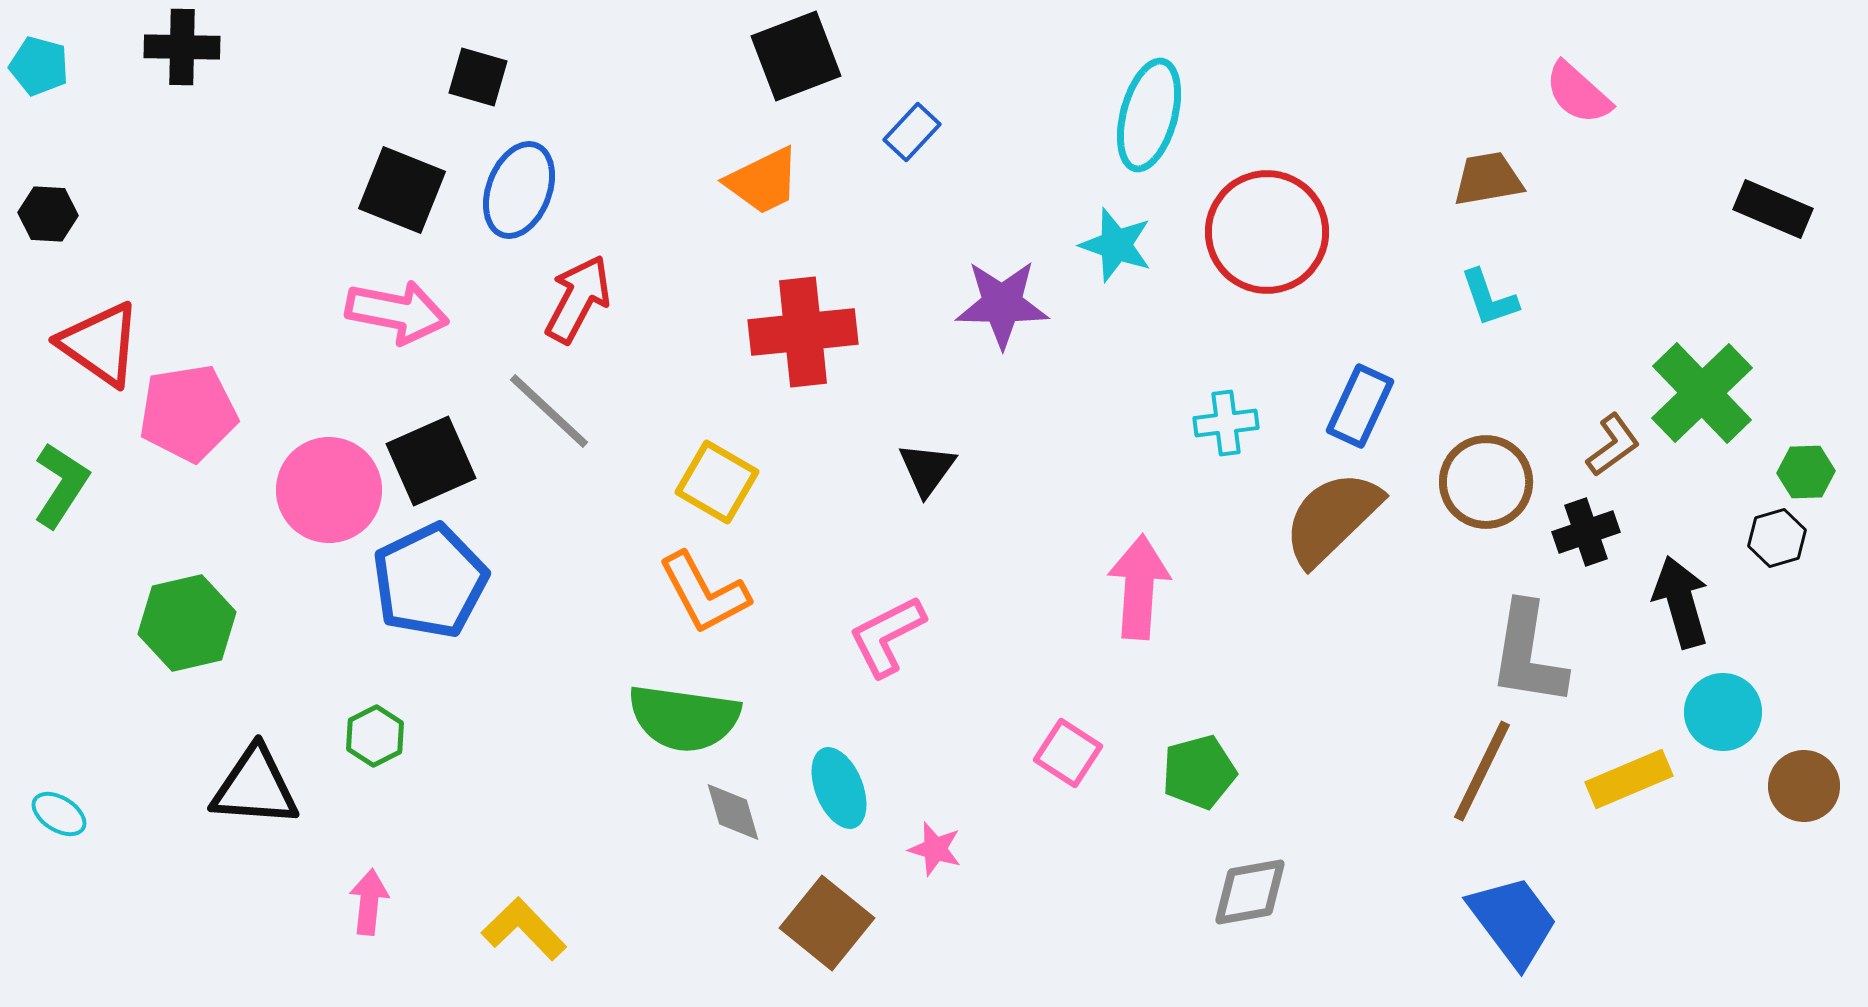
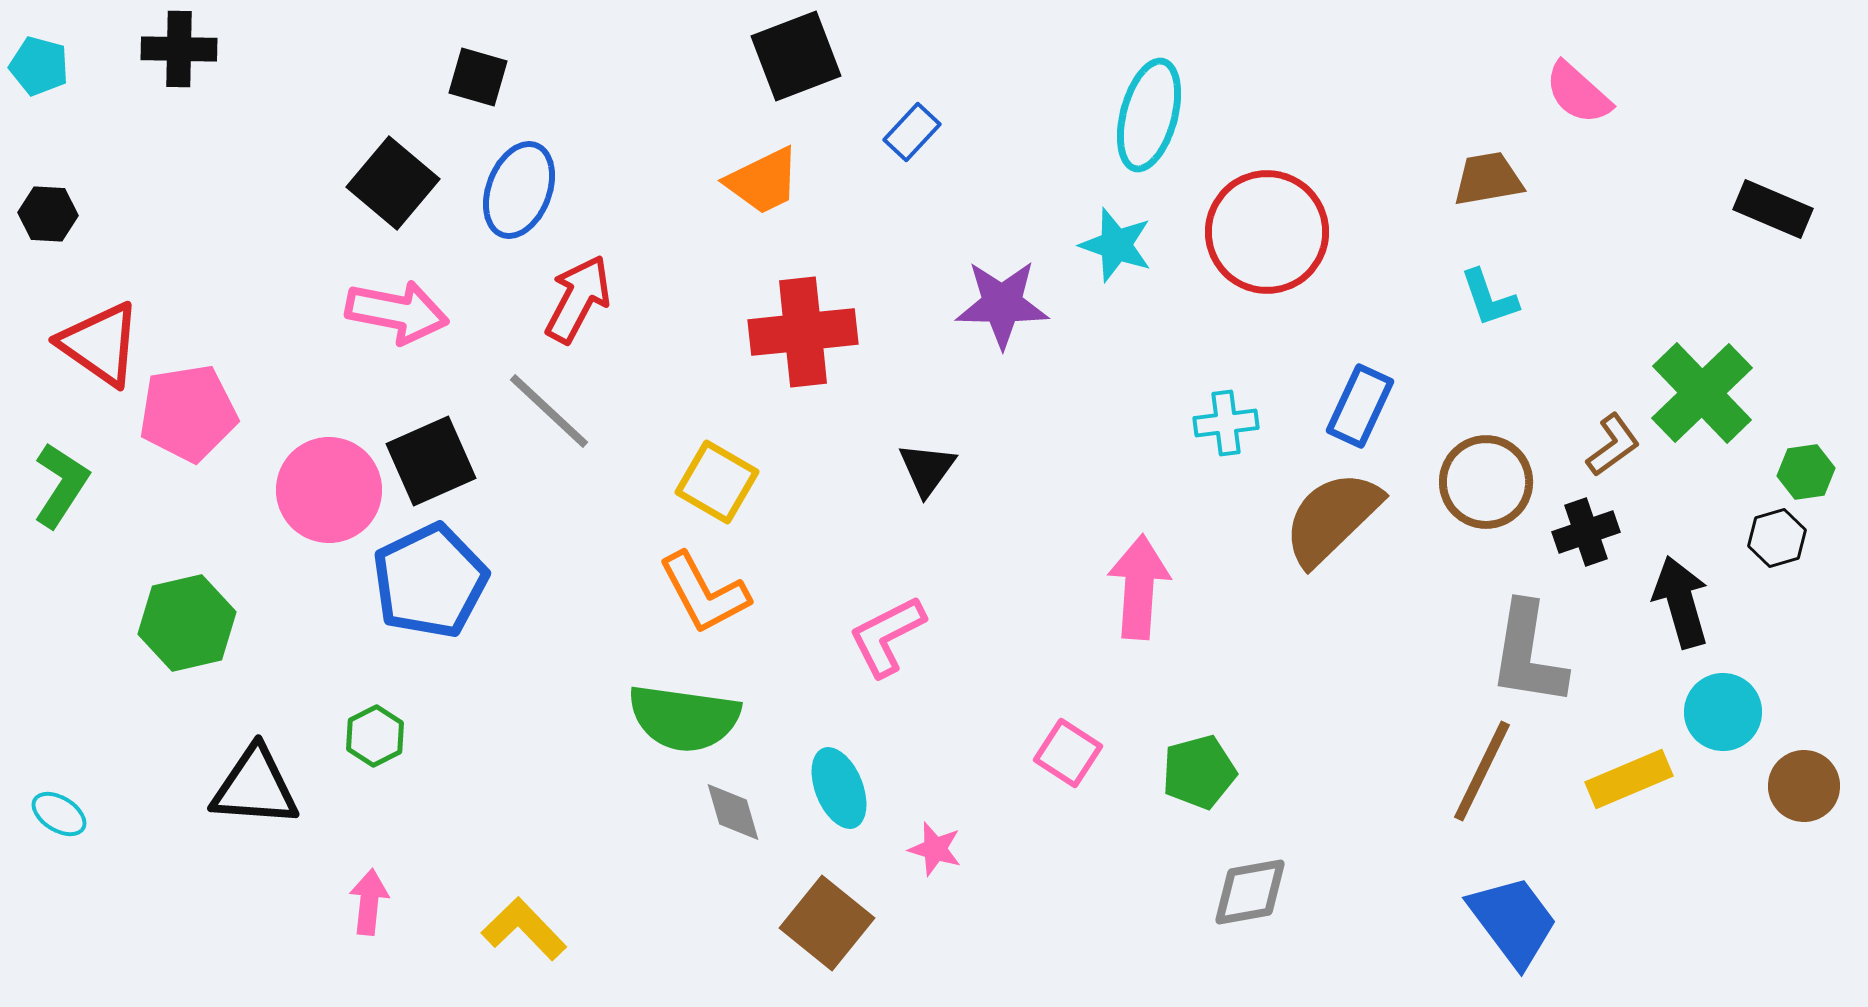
black cross at (182, 47): moved 3 px left, 2 px down
black square at (402, 190): moved 9 px left, 7 px up; rotated 18 degrees clockwise
green hexagon at (1806, 472): rotated 6 degrees counterclockwise
